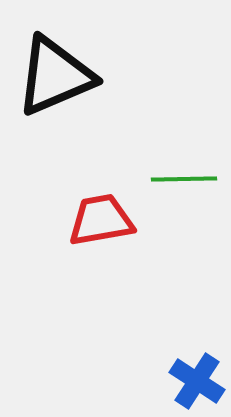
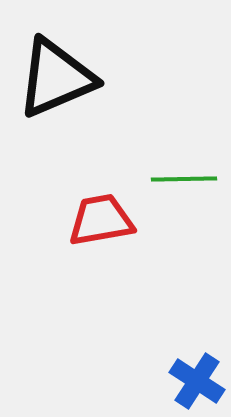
black triangle: moved 1 px right, 2 px down
